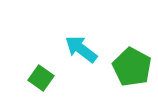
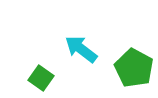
green pentagon: moved 2 px right, 1 px down
